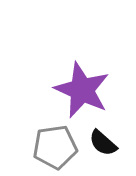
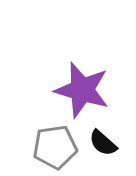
purple star: rotated 8 degrees counterclockwise
